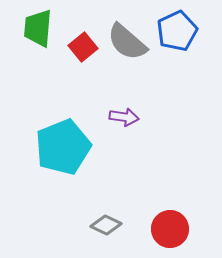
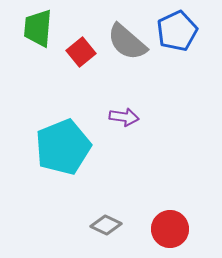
red square: moved 2 px left, 5 px down
